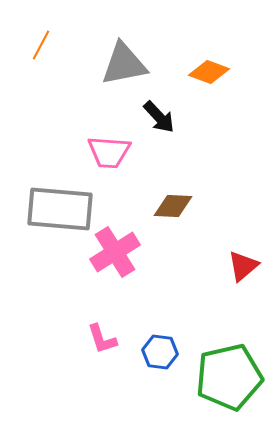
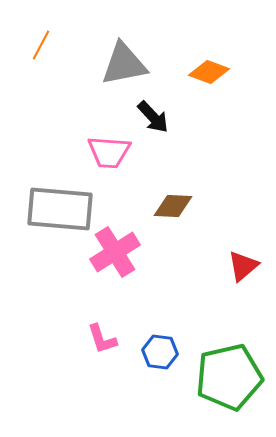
black arrow: moved 6 px left
